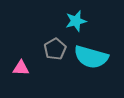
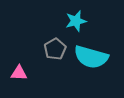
pink triangle: moved 2 px left, 5 px down
